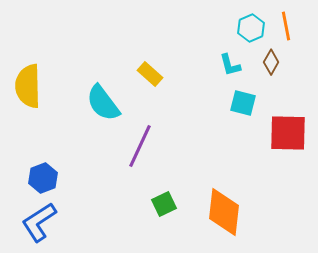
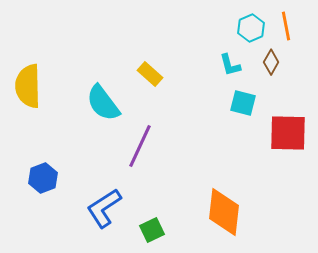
green square: moved 12 px left, 26 px down
blue L-shape: moved 65 px right, 14 px up
